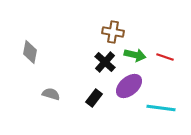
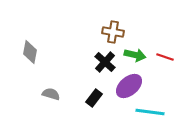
cyan line: moved 11 px left, 4 px down
